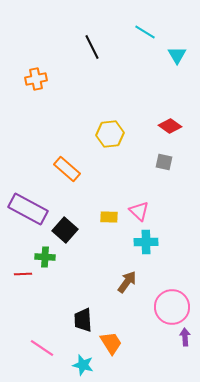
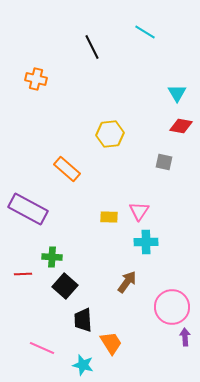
cyan triangle: moved 38 px down
orange cross: rotated 25 degrees clockwise
red diamond: moved 11 px right; rotated 25 degrees counterclockwise
pink triangle: rotated 20 degrees clockwise
black square: moved 56 px down
green cross: moved 7 px right
pink line: rotated 10 degrees counterclockwise
